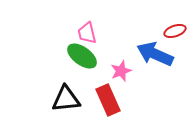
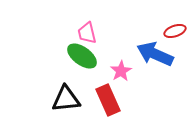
pink star: rotated 10 degrees counterclockwise
